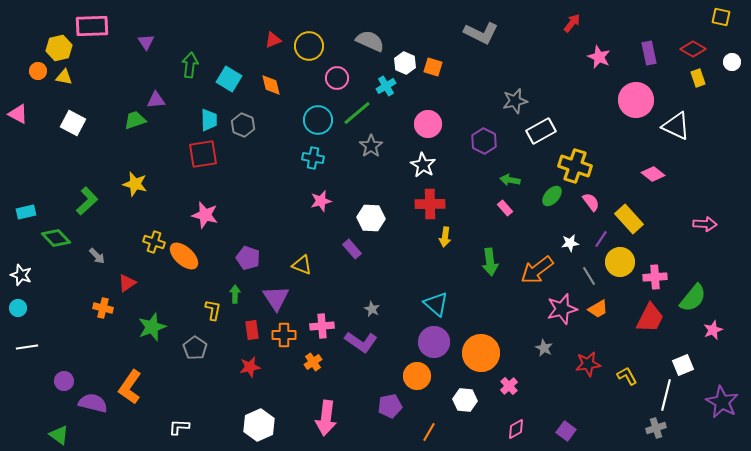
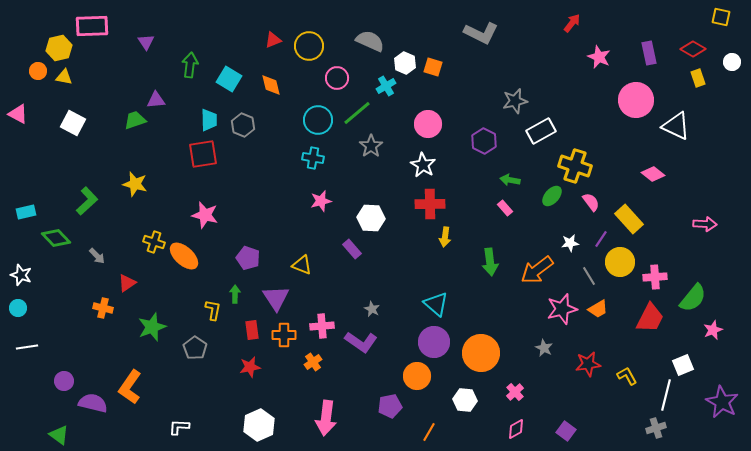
pink cross at (509, 386): moved 6 px right, 6 px down
